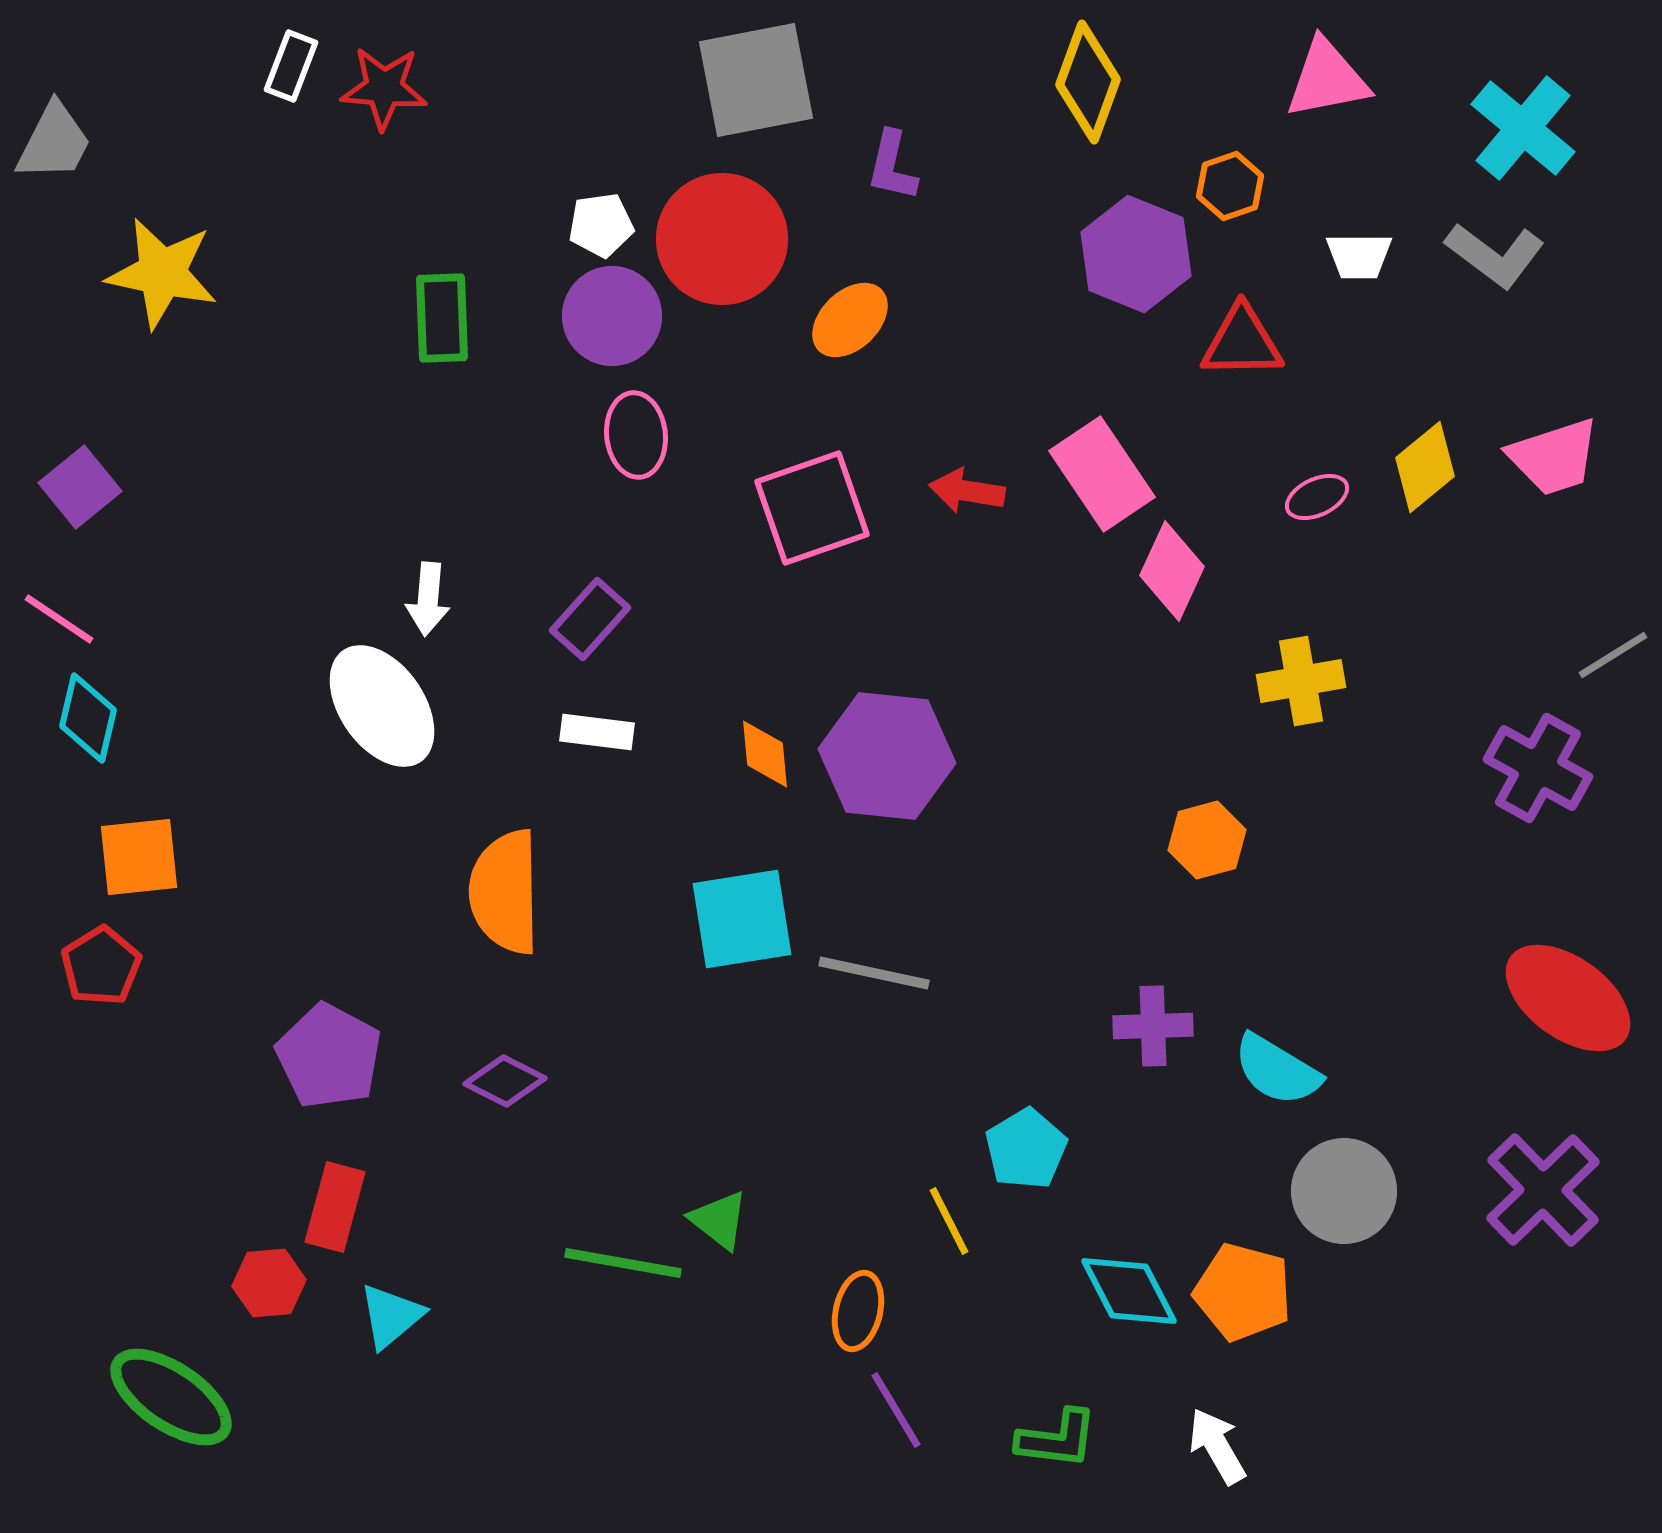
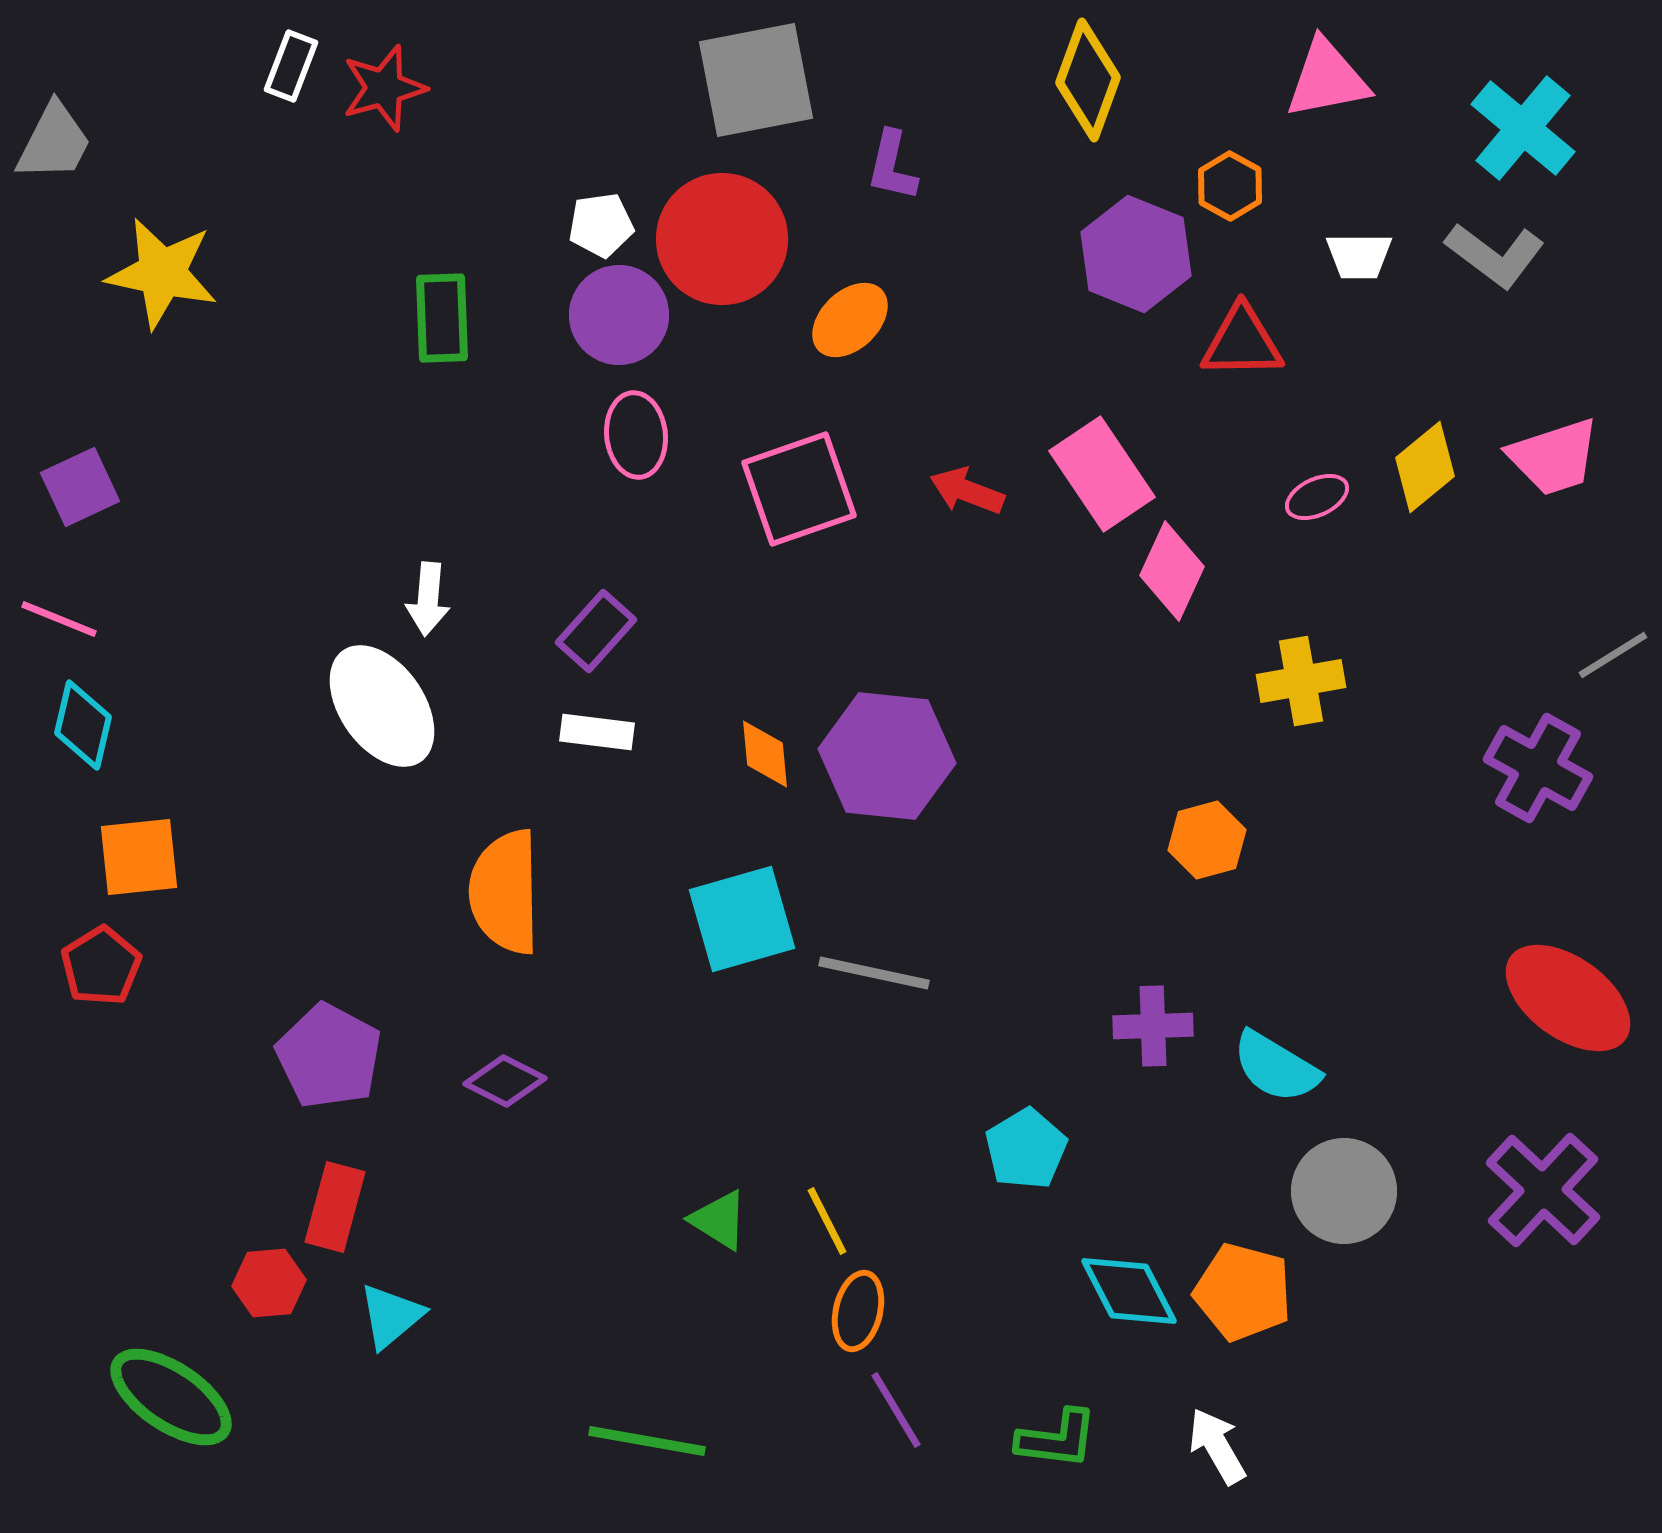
yellow diamond at (1088, 82): moved 2 px up
red star at (384, 88): rotated 20 degrees counterclockwise
orange hexagon at (1230, 186): rotated 12 degrees counterclockwise
purple circle at (612, 316): moved 7 px right, 1 px up
purple square at (80, 487): rotated 14 degrees clockwise
red arrow at (967, 491): rotated 12 degrees clockwise
pink square at (812, 508): moved 13 px left, 19 px up
pink line at (59, 619): rotated 12 degrees counterclockwise
purple rectangle at (590, 619): moved 6 px right, 12 px down
cyan diamond at (88, 718): moved 5 px left, 7 px down
cyan square at (742, 919): rotated 7 degrees counterclockwise
cyan semicircle at (1277, 1070): moved 1 px left, 3 px up
purple cross at (1543, 1190): rotated 3 degrees counterclockwise
green triangle at (719, 1220): rotated 6 degrees counterclockwise
yellow line at (949, 1221): moved 122 px left
green line at (623, 1263): moved 24 px right, 178 px down
